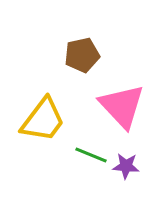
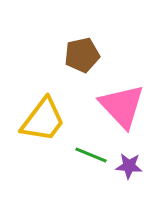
purple star: moved 3 px right
